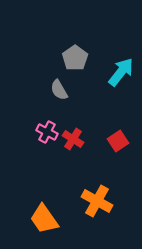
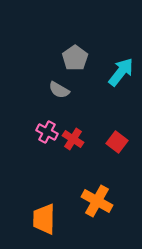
gray semicircle: rotated 30 degrees counterclockwise
red square: moved 1 px left, 1 px down; rotated 20 degrees counterclockwise
orange trapezoid: rotated 36 degrees clockwise
